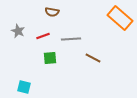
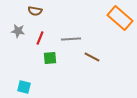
brown semicircle: moved 17 px left, 1 px up
gray star: rotated 16 degrees counterclockwise
red line: moved 3 px left, 2 px down; rotated 48 degrees counterclockwise
brown line: moved 1 px left, 1 px up
